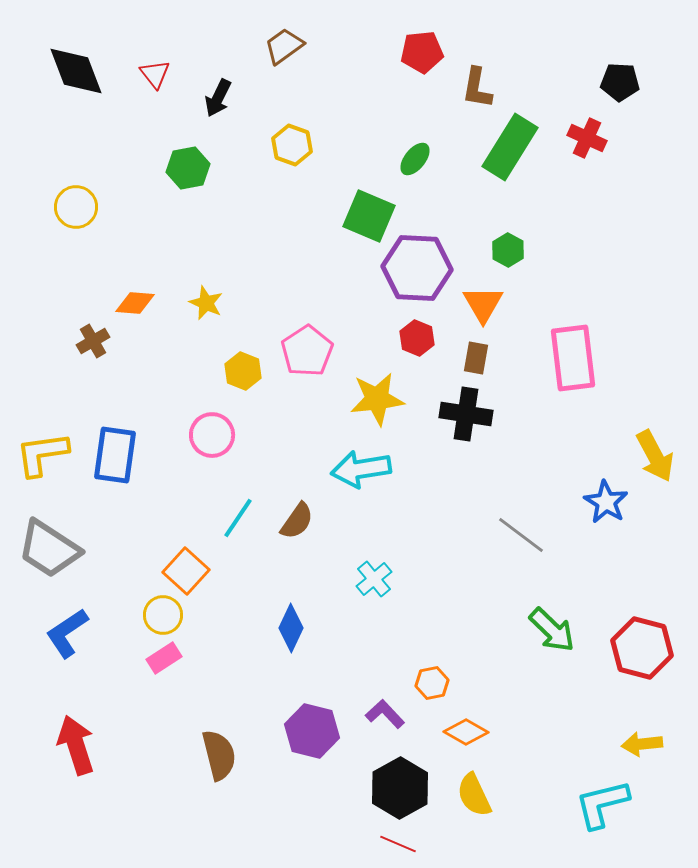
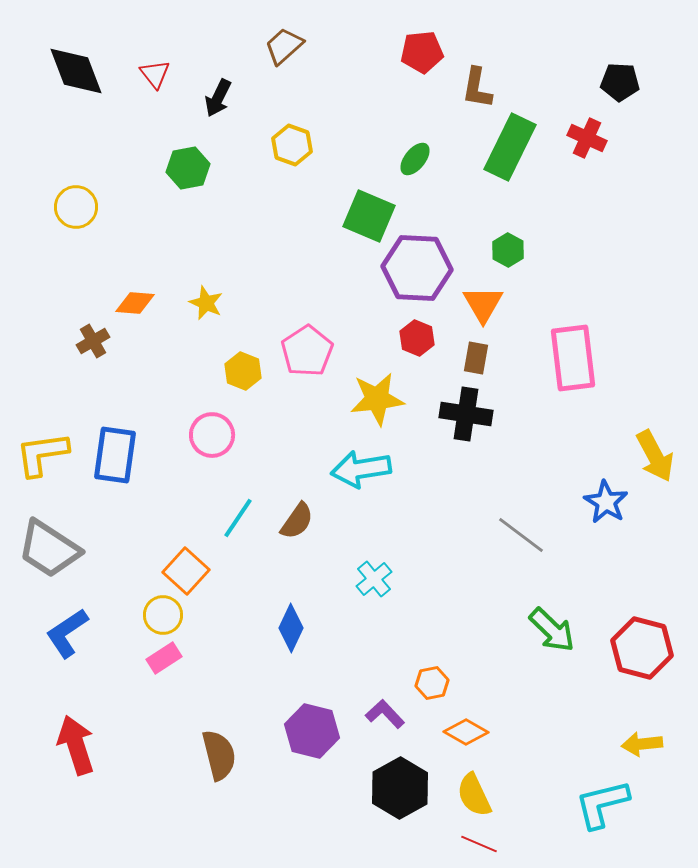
brown trapezoid at (284, 46): rotated 6 degrees counterclockwise
green rectangle at (510, 147): rotated 6 degrees counterclockwise
red line at (398, 844): moved 81 px right
